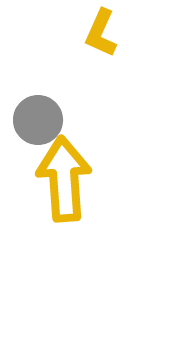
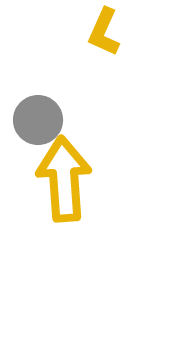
yellow L-shape: moved 3 px right, 1 px up
